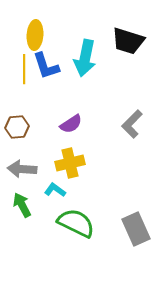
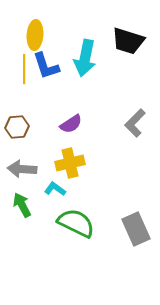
gray L-shape: moved 3 px right, 1 px up
cyan L-shape: moved 1 px up
